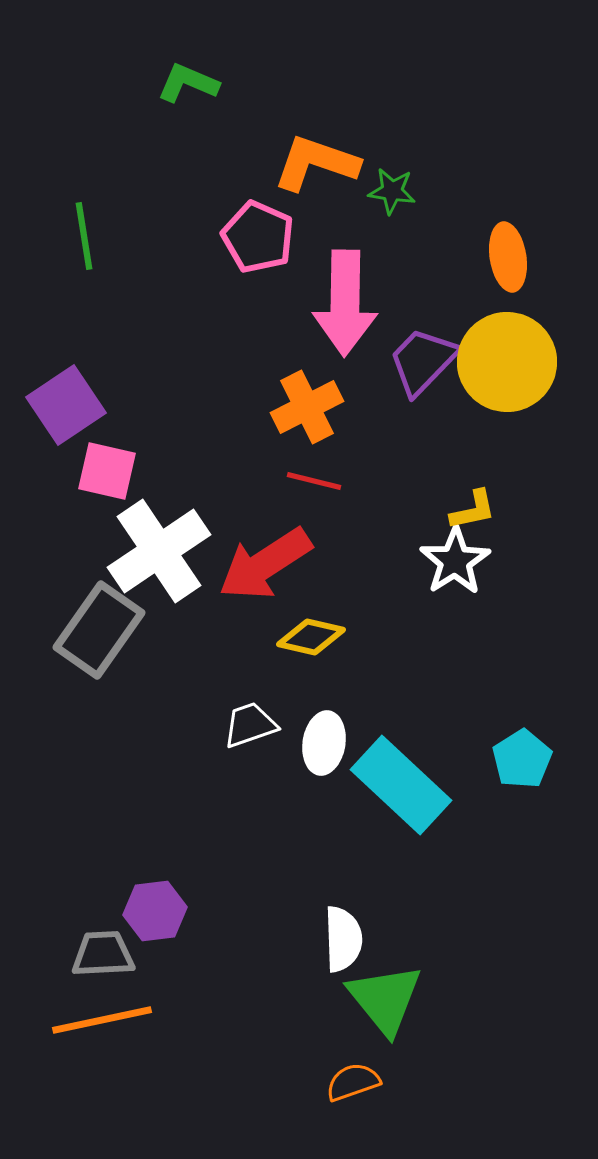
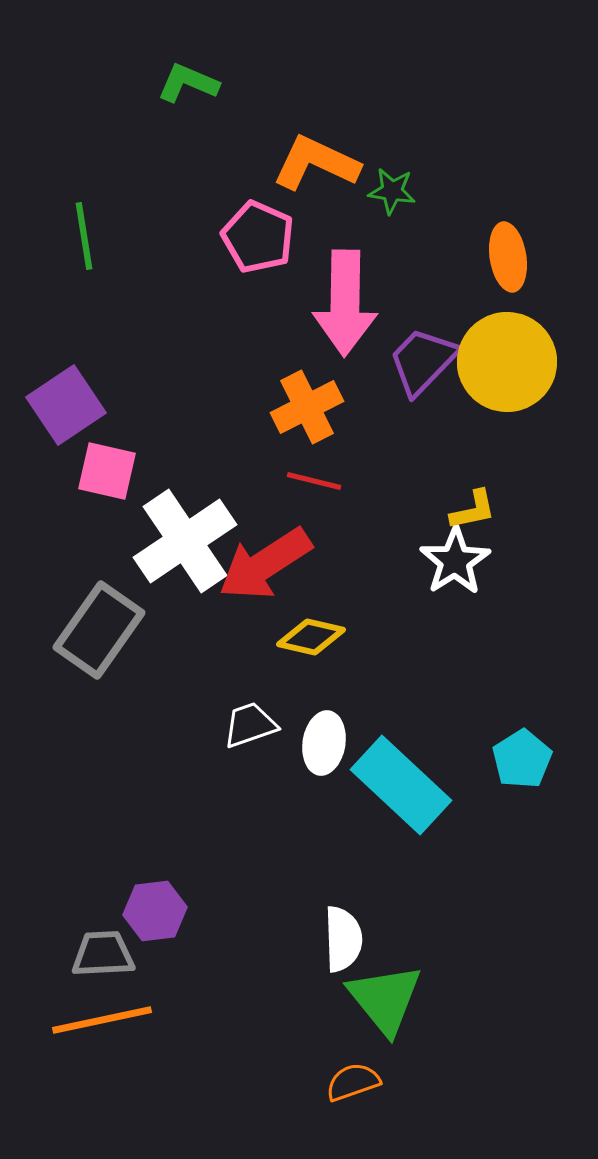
orange L-shape: rotated 6 degrees clockwise
white cross: moved 26 px right, 10 px up
